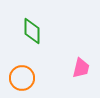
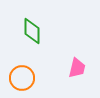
pink trapezoid: moved 4 px left
